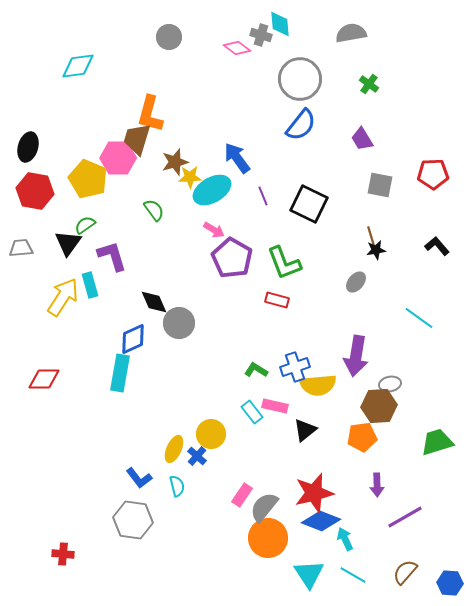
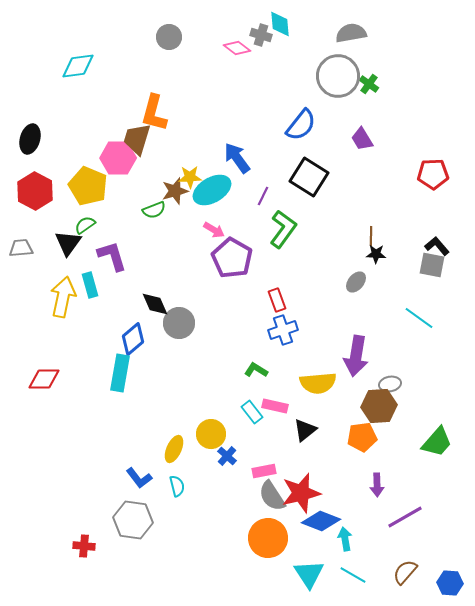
gray circle at (300, 79): moved 38 px right, 3 px up
orange L-shape at (150, 114): moved 4 px right, 1 px up
black ellipse at (28, 147): moved 2 px right, 8 px up
brown star at (175, 162): moved 29 px down
yellow pentagon at (88, 179): moved 7 px down
gray square at (380, 185): moved 52 px right, 80 px down
red hexagon at (35, 191): rotated 18 degrees clockwise
purple line at (263, 196): rotated 48 degrees clockwise
black square at (309, 204): moved 27 px up; rotated 6 degrees clockwise
green semicircle at (154, 210): rotated 105 degrees clockwise
brown line at (371, 236): rotated 18 degrees clockwise
black star at (376, 250): moved 4 px down; rotated 12 degrees clockwise
green L-shape at (284, 263): moved 1 px left, 34 px up; rotated 123 degrees counterclockwise
yellow arrow at (63, 297): rotated 21 degrees counterclockwise
red rectangle at (277, 300): rotated 55 degrees clockwise
black diamond at (154, 302): moved 1 px right, 2 px down
blue diamond at (133, 339): rotated 16 degrees counterclockwise
blue cross at (295, 367): moved 12 px left, 37 px up
yellow semicircle at (318, 385): moved 2 px up
green trapezoid at (437, 442): rotated 148 degrees clockwise
blue cross at (197, 456): moved 30 px right
red star at (314, 493): moved 13 px left
pink rectangle at (242, 495): moved 22 px right, 24 px up; rotated 45 degrees clockwise
gray semicircle at (264, 507): moved 8 px right, 11 px up; rotated 72 degrees counterclockwise
cyan arrow at (345, 539): rotated 15 degrees clockwise
red cross at (63, 554): moved 21 px right, 8 px up
